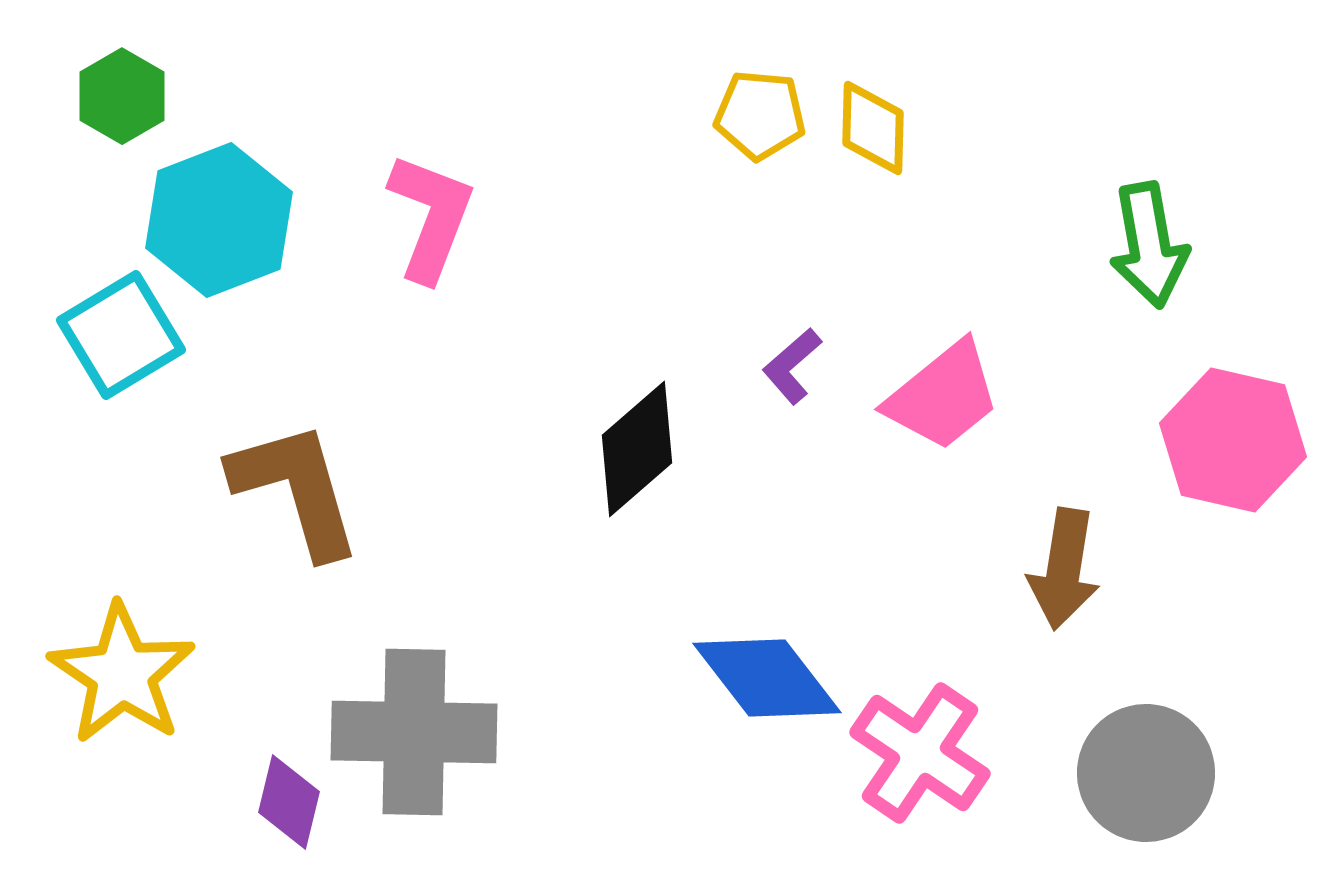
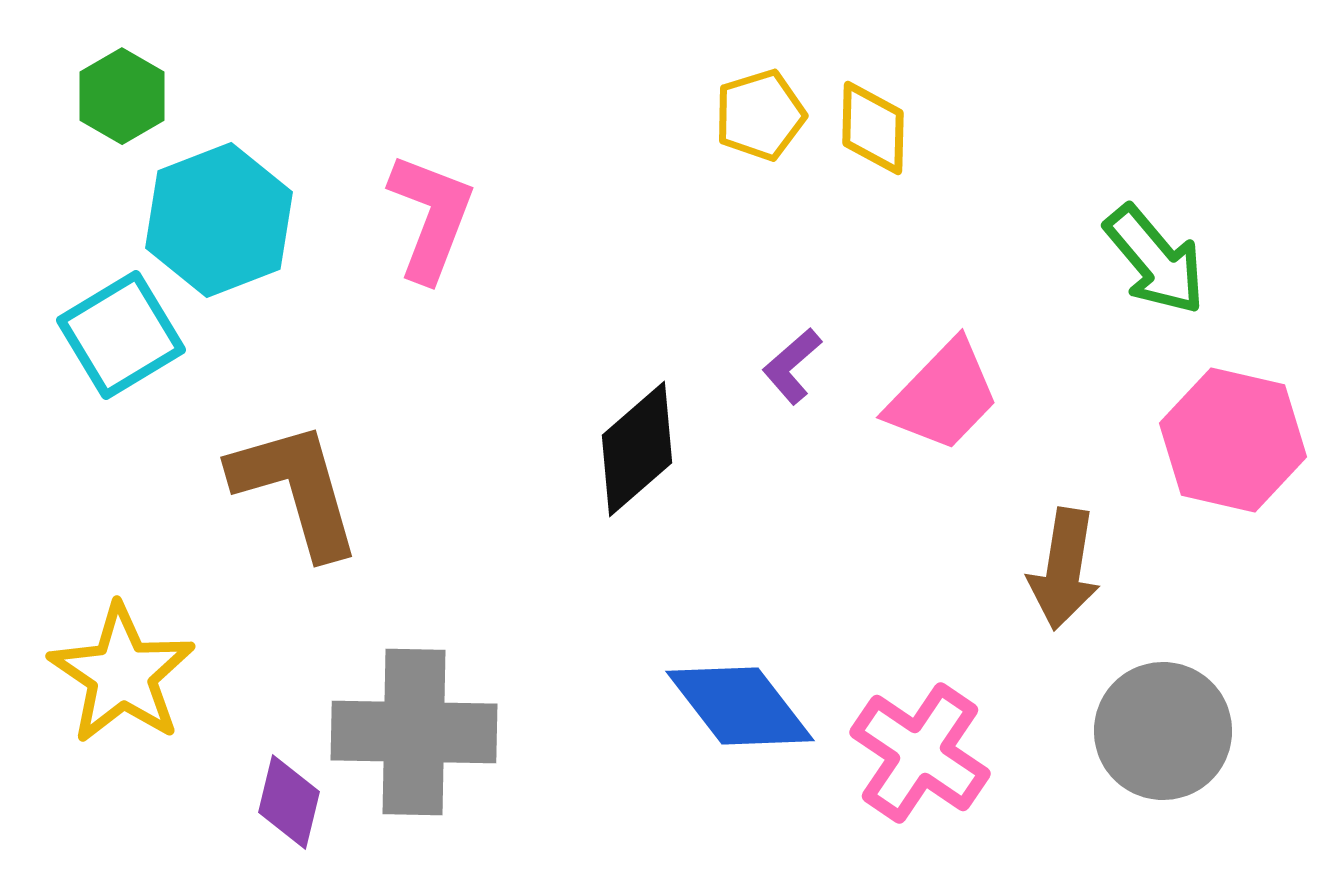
yellow pentagon: rotated 22 degrees counterclockwise
green arrow: moved 6 px right, 15 px down; rotated 30 degrees counterclockwise
pink trapezoid: rotated 7 degrees counterclockwise
blue diamond: moved 27 px left, 28 px down
gray circle: moved 17 px right, 42 px up
